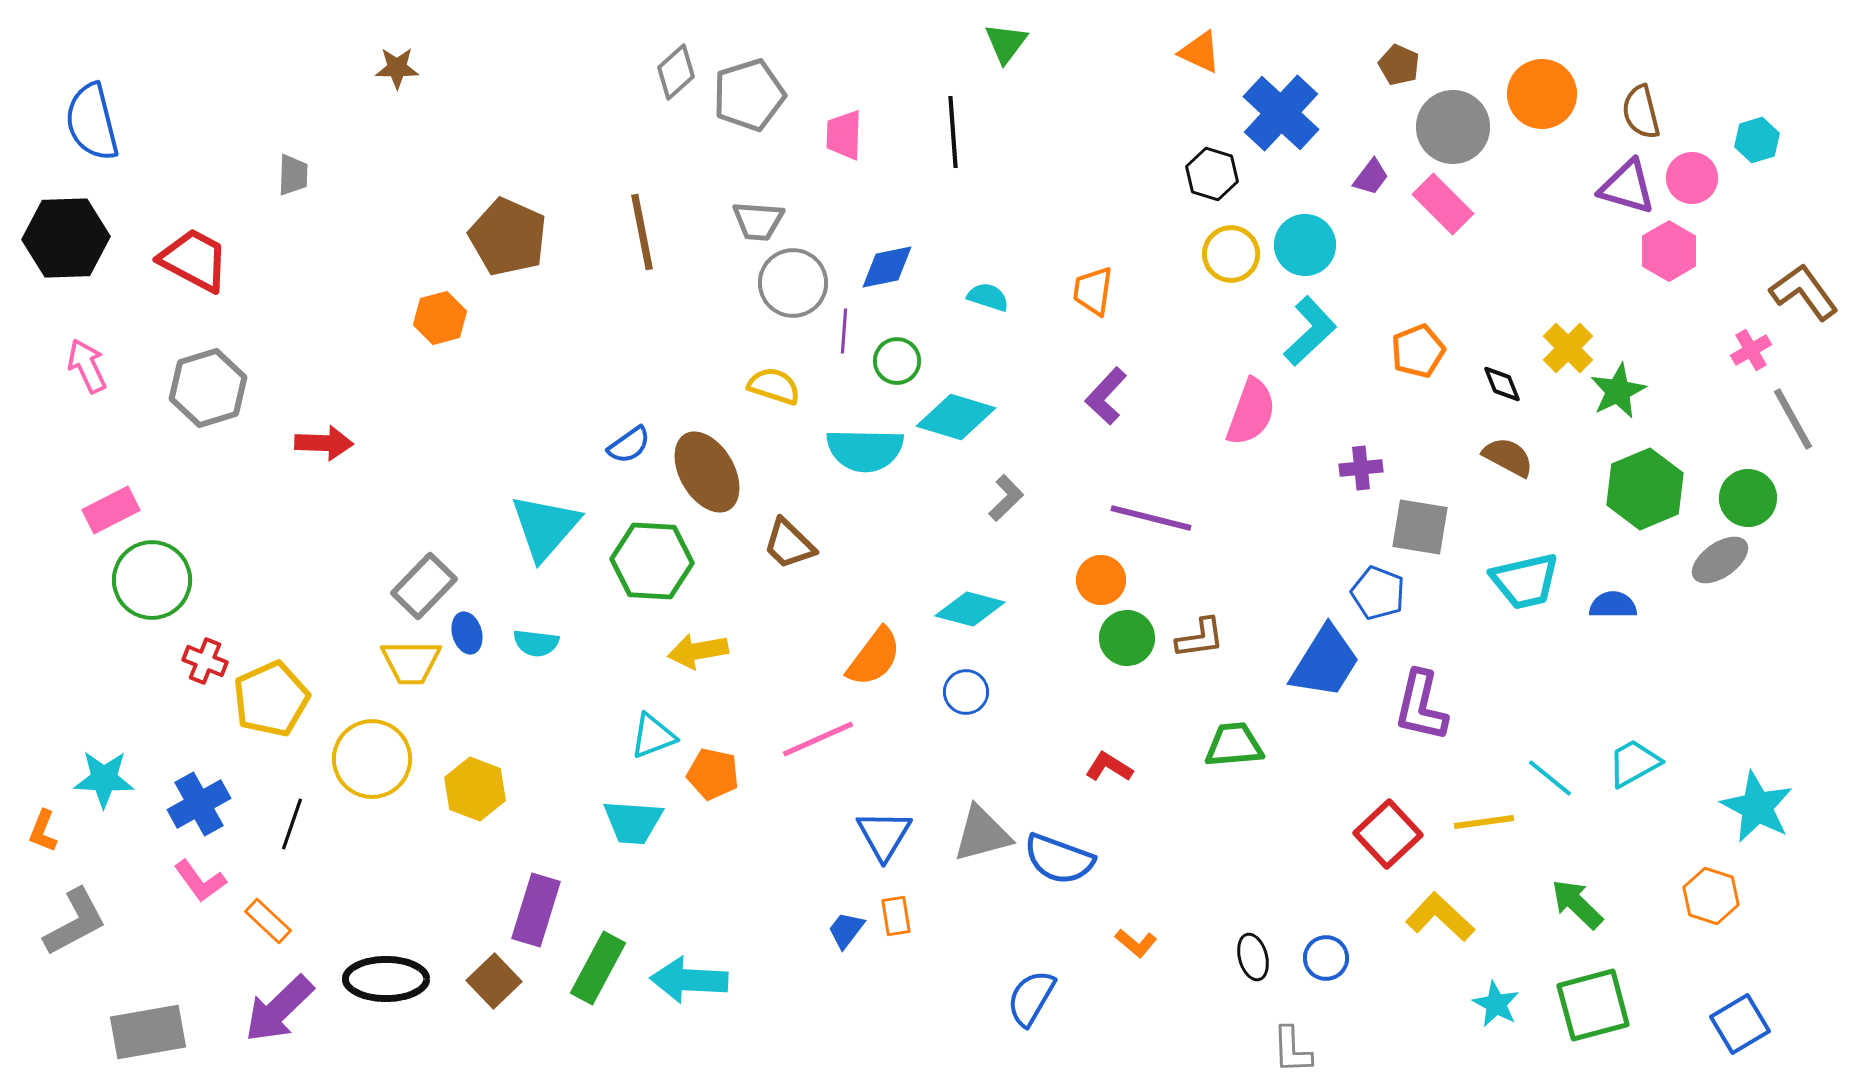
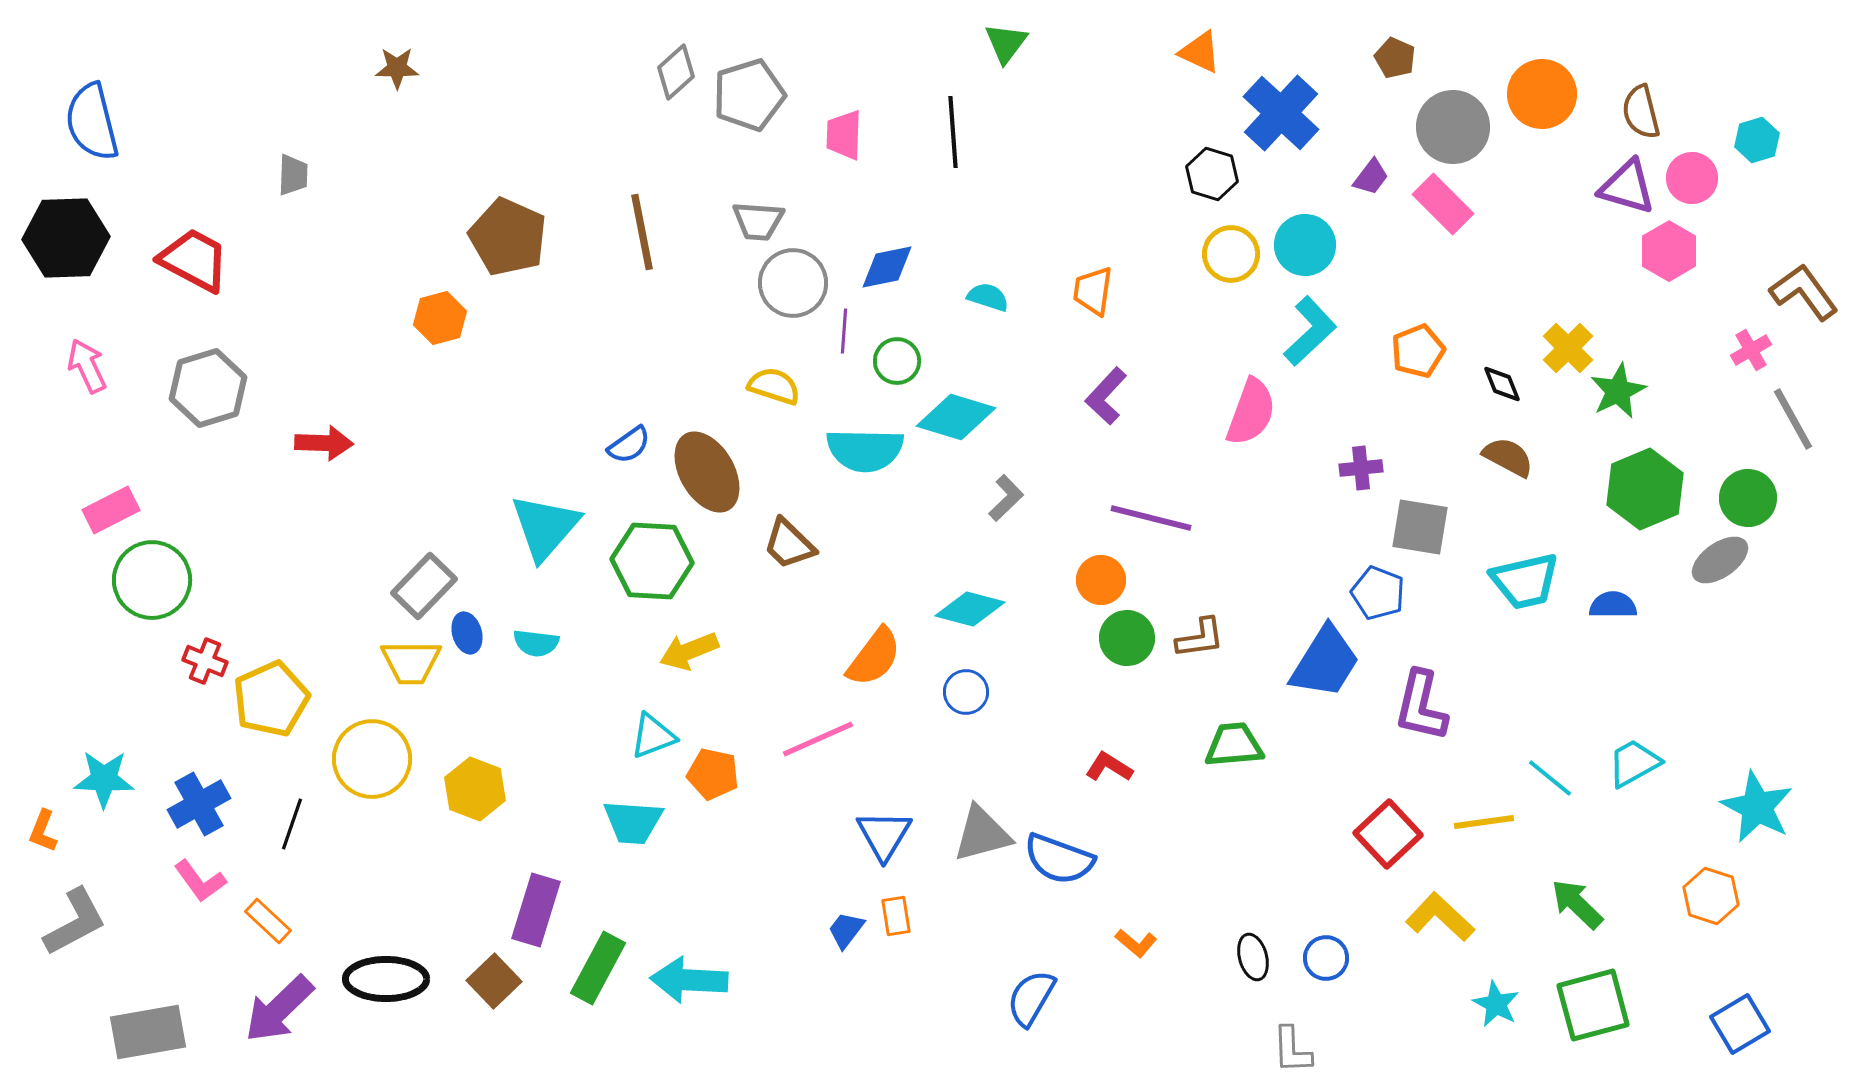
brown pentagon at (1399, 65): moved 4 px left, 7 px up
yellow arrow at (698, 651): moved 9 px left; rotated 12 degrees counterclockwise
